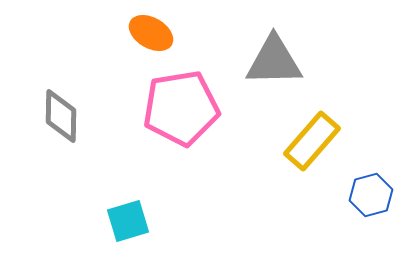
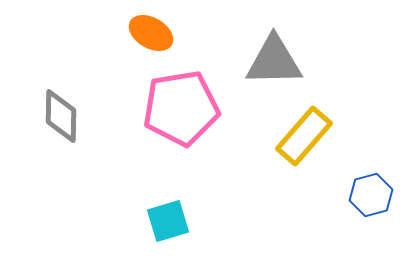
yellow rectangle: moved 8 px left, 5 px up
cyan square: moved 40 px right
